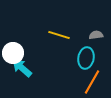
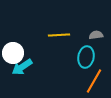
yellow line: rotated 20 degrees counterclockwise
cyan ellipse: moved 1 px up
cyan arrow: moved 1 px up; rotated 75 degrees counterclockwise
orange line: moved 2 px right, 1 px up
